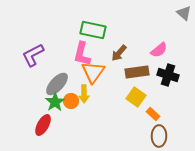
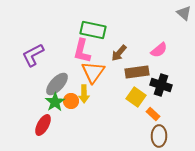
pink L-shape: moved 3 px up
black cross: moved 7 px left, 10 px down
